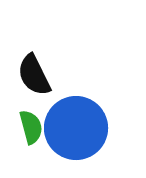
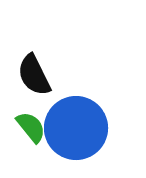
green semicircle: rotated 24 degrees counterclockwise
